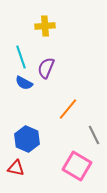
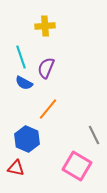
orange line: moved 20 px left
